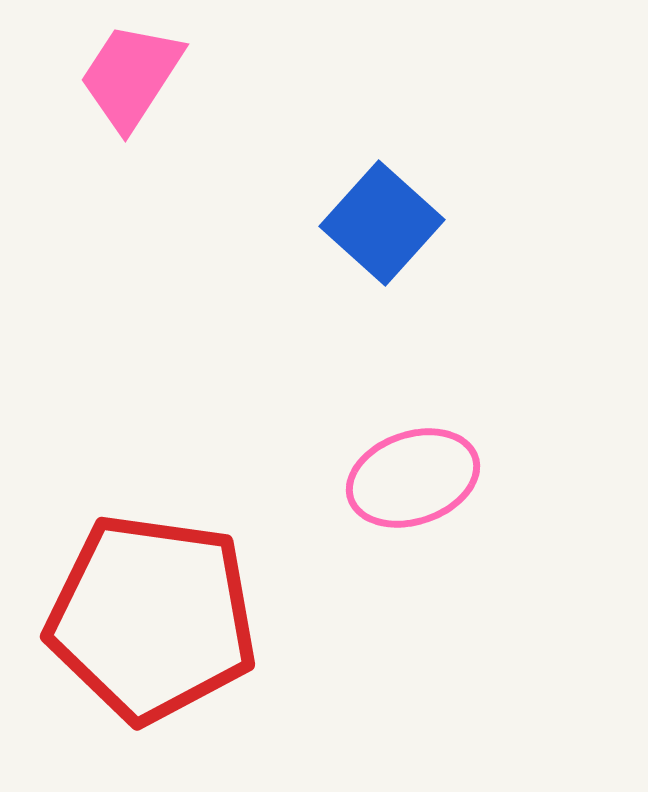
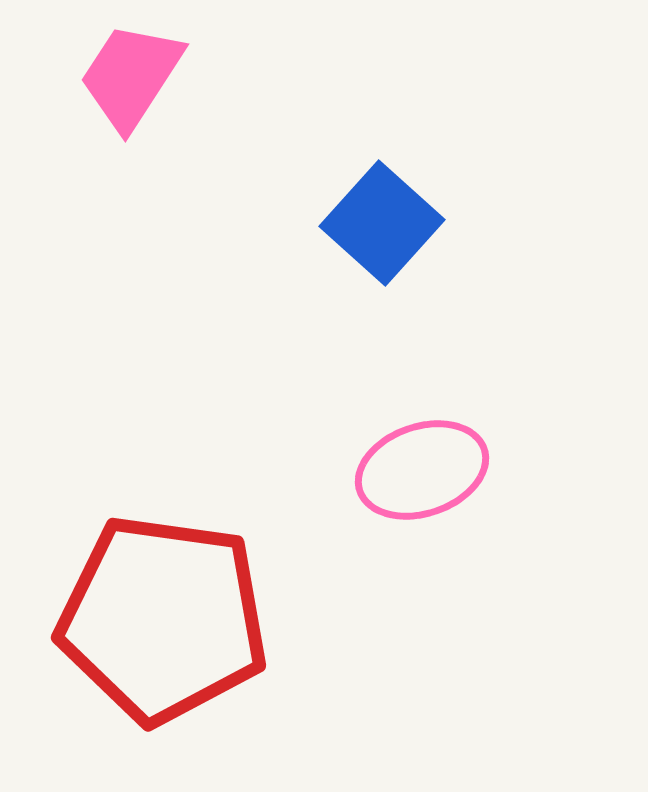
pink ellipse: moved 9 px right, 8 px up
red pentagon: moved 11 px right, 1 px down
